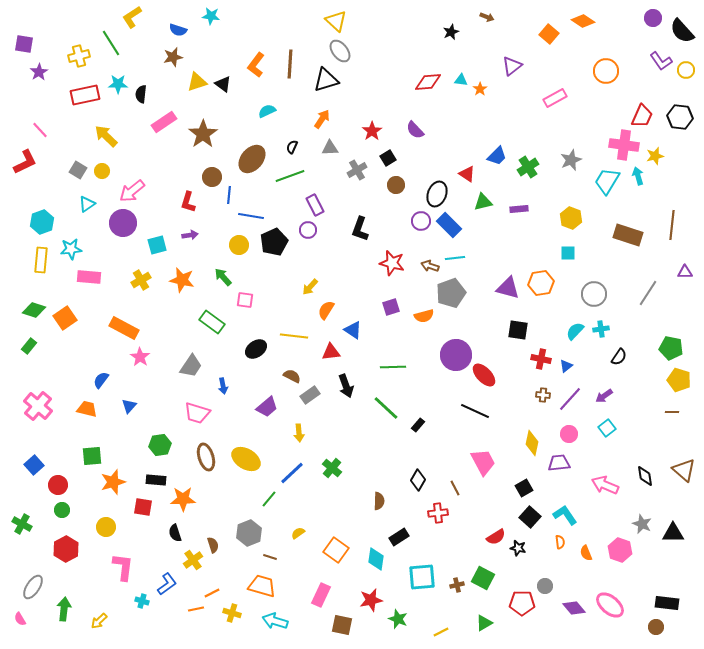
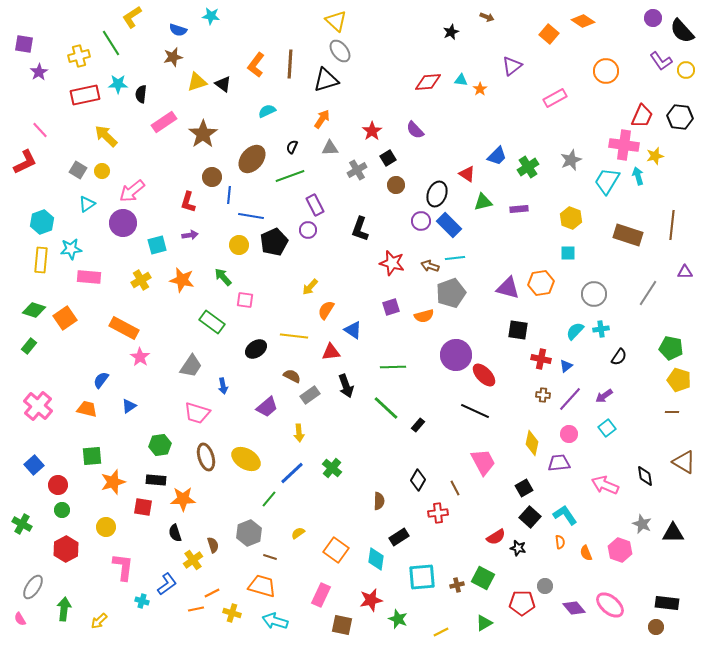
blue triangle at (129, 406): rotated 14 degrees clockwise
brown triangle at (684, 470): moved 8 px up; rotated 10 degrees counterclockwise
